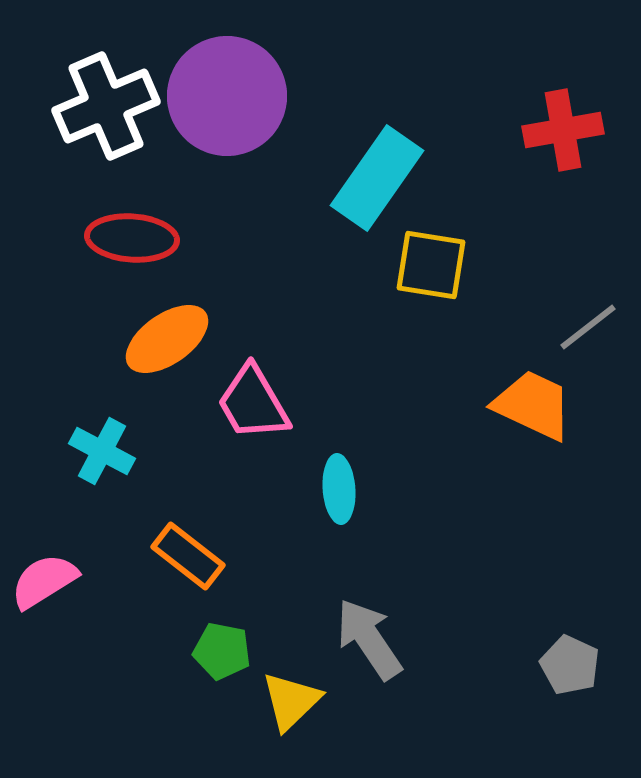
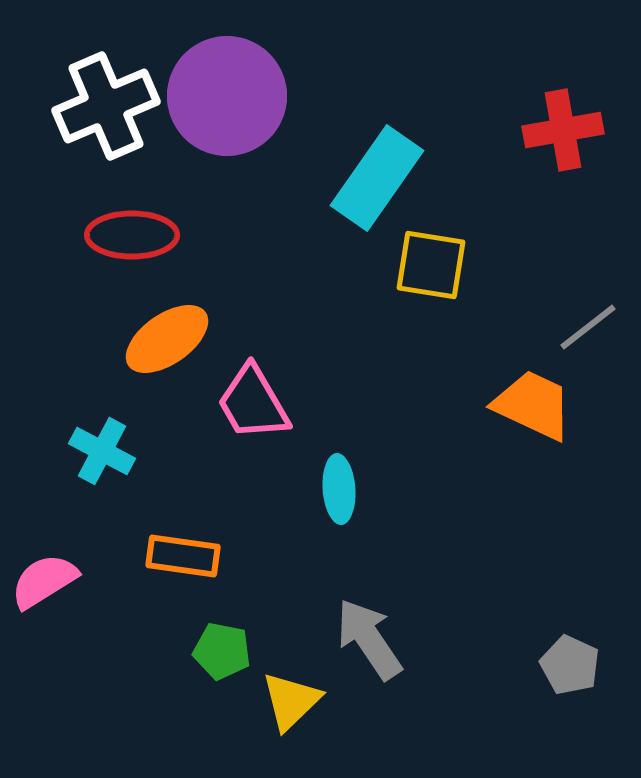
red ellipse: moved 3 px up; rotated 4 degrees counterclockwise
orange rectangle: moved 5 px left; rotated 30 degrees counterclockwise
